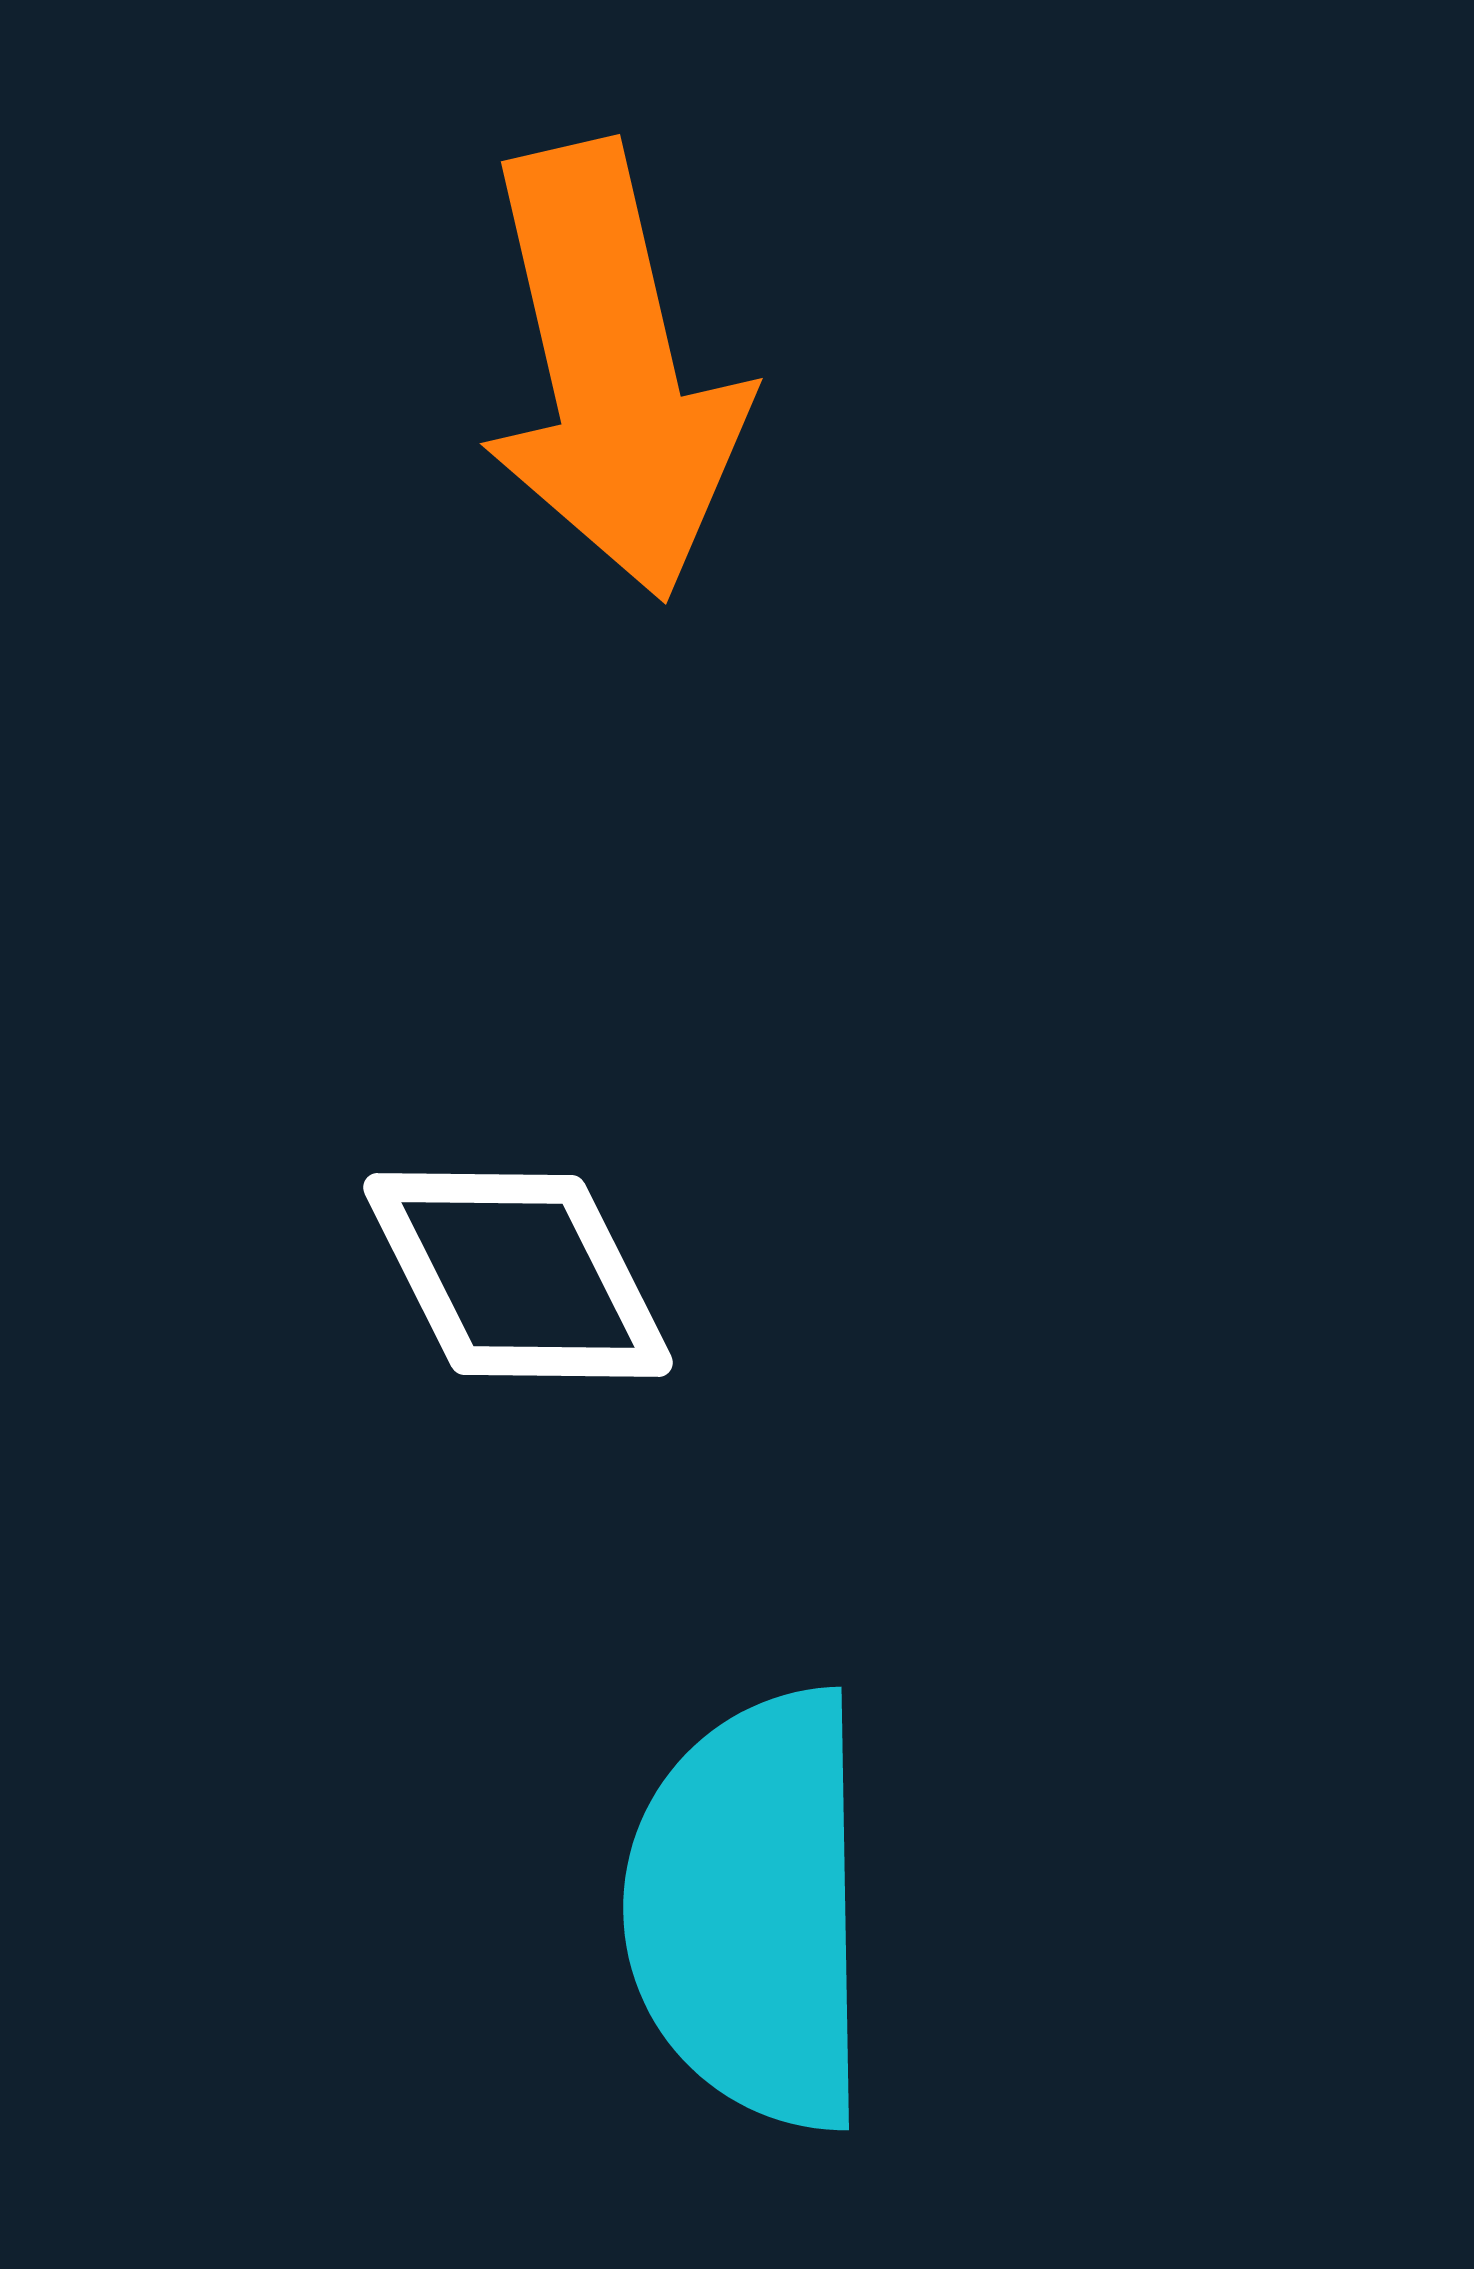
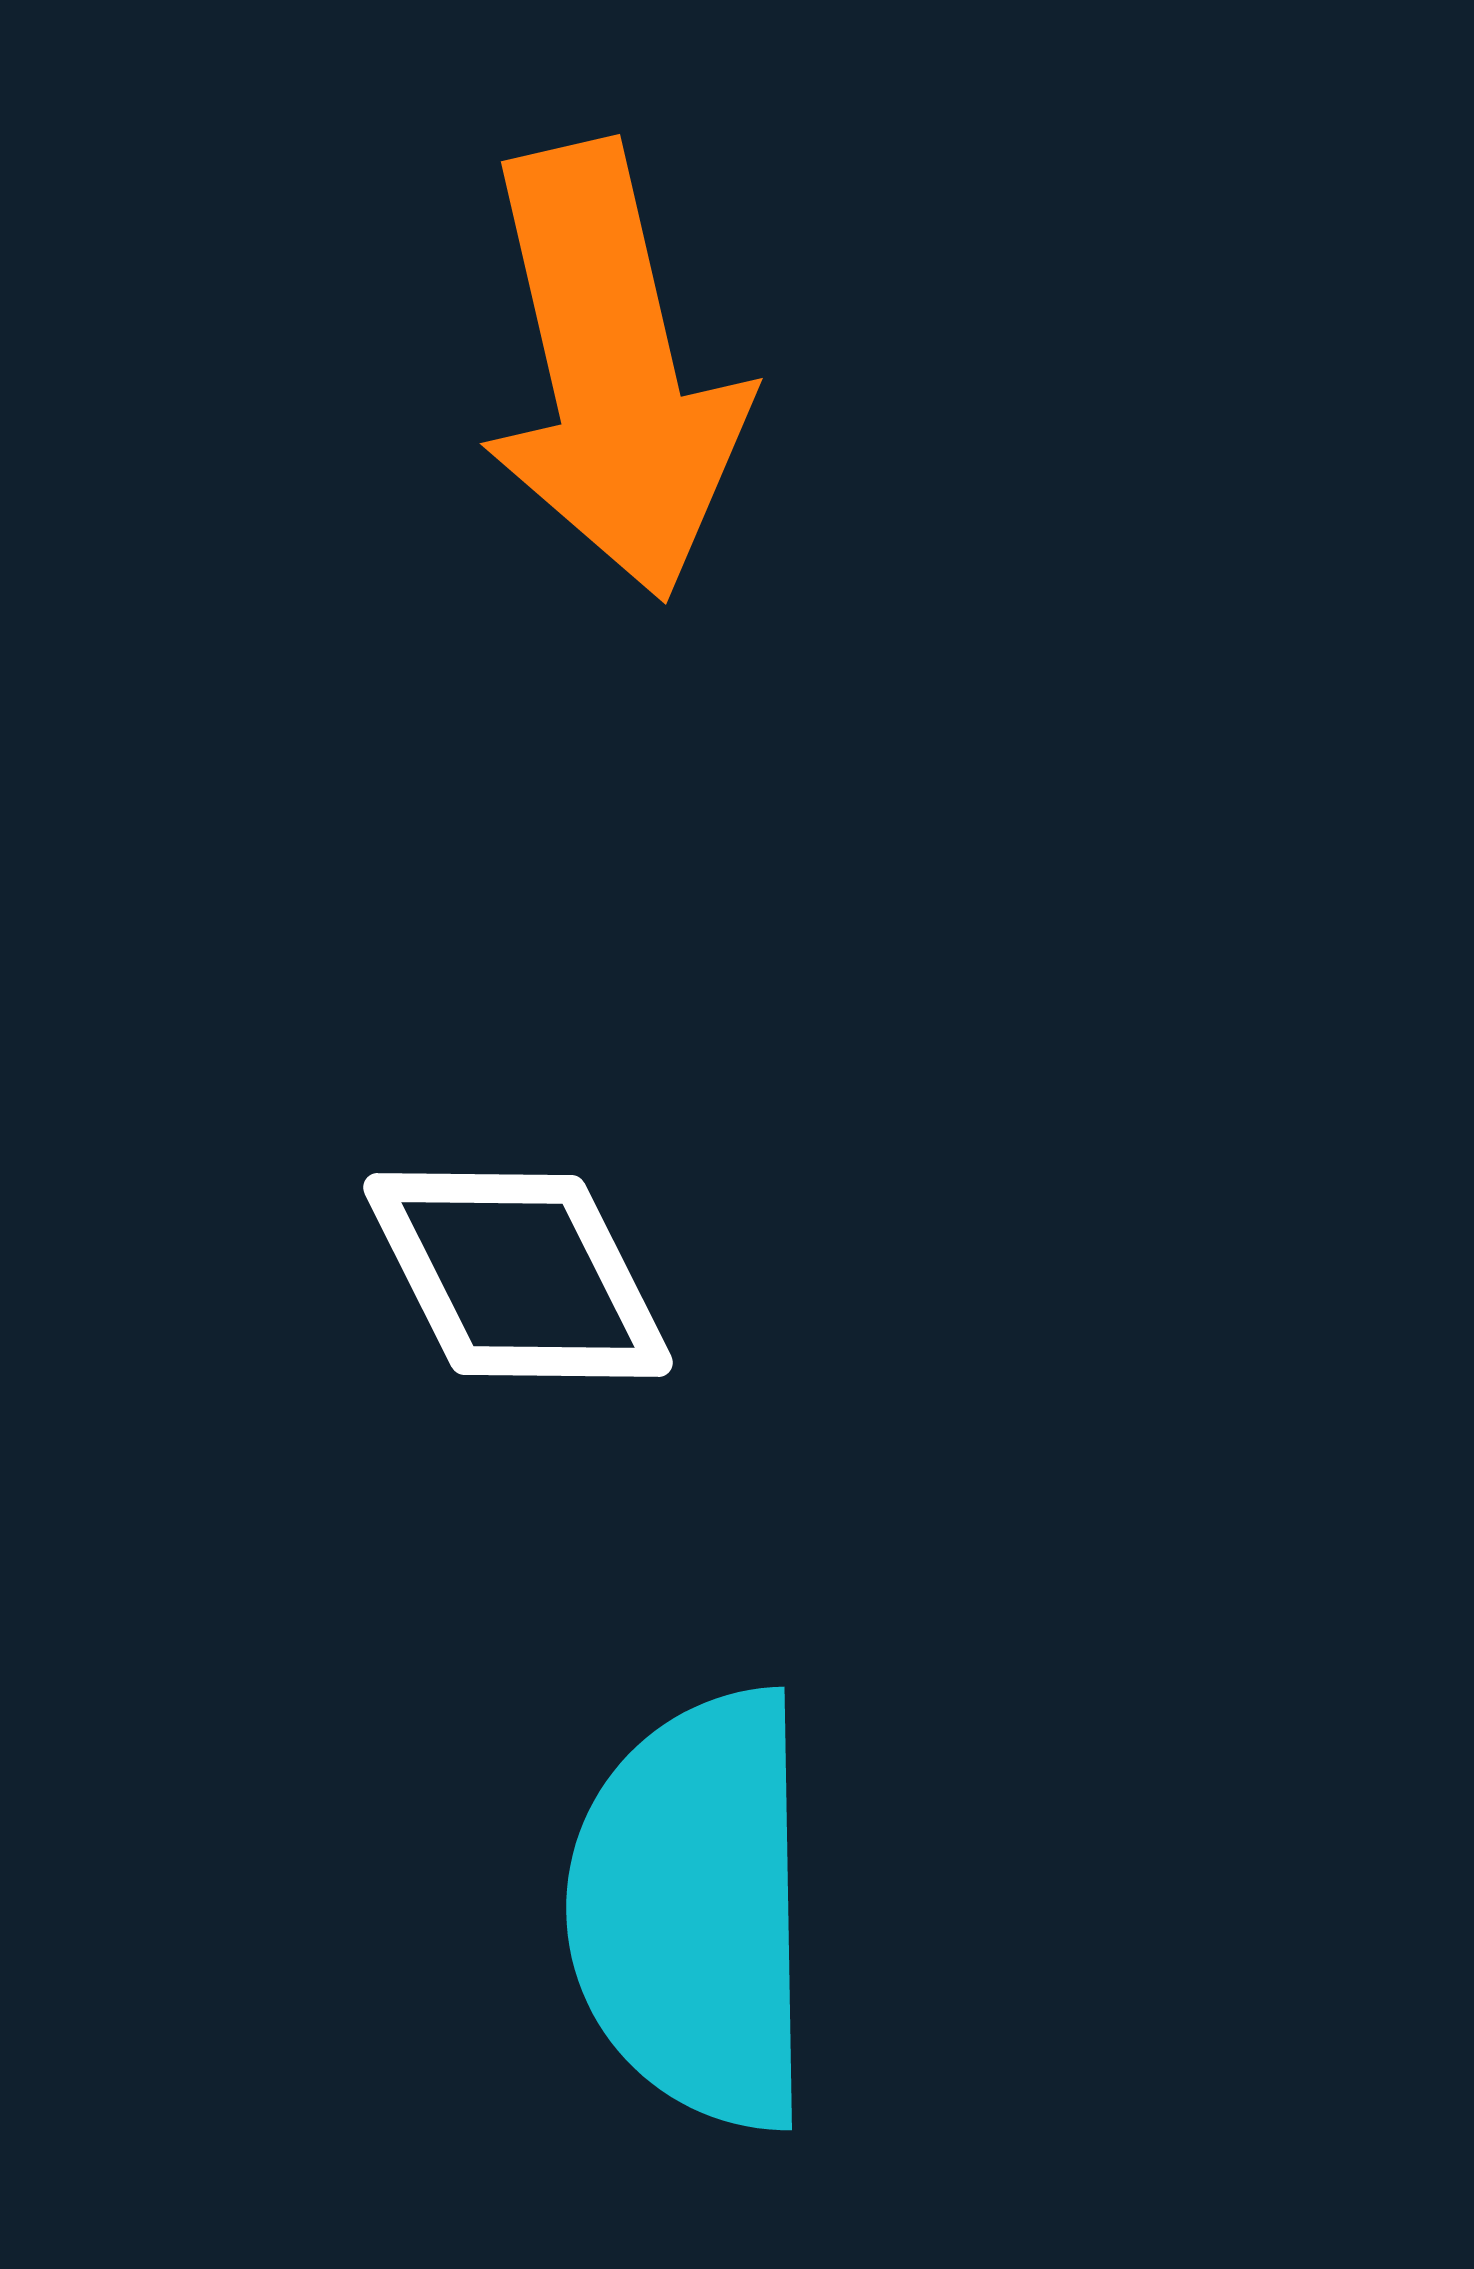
cyan semicircle: moved 57 px left
